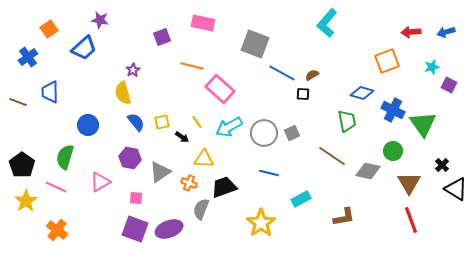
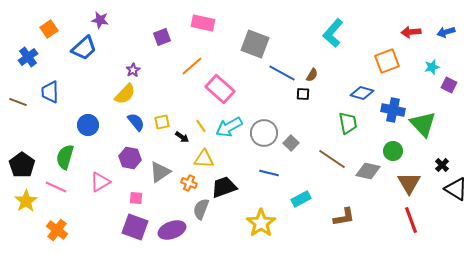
cyan L-shape at (327, 23): moved 6 px right, 10 px down
orange line at (192, 66): rotated 55 degrees counterclockwise
brown semicircle at (312, 75): rotated 152 degrees clockwise
yellow semicircle at (123, 93): moved 2 px right, 1 px down; rotated 120 degrees counterclockwise
blue cross at (393, 110): rotated 15 degrees counterclockwise
green trapezoid at (347, 121): moved 1 px right, 2 px down
yellow line at (197, 122): moved 4 px right, 4 px down
green triangle at (423, 124): rotated 8 degrees counterclockwise
gray square at (292, 133): moved 1 px left, 10 px down; rotated 21 degrees counterclockwise
brown line at (332, 156): moved 3 px down
purple square at (135, 229): moved 2 px up
purple ellipse at (169, 229): moved 3 px right, 1 px down
